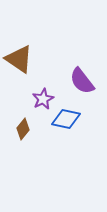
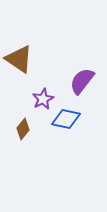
purple semicircle: rotated 76 degrees clockwise
